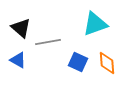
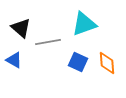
cyan triangle: moved 11 px left
blue triangle: moved 4 px left
